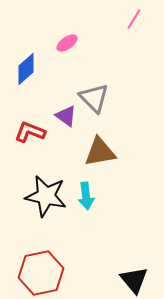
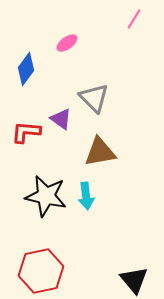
blue diamond: rotated 12 degrees counterclockwise
purple triangle: moved 5 px left, 3 px down
red L-shape: moved 4 px left; rotated 16 degrees counterclockwise
red hexagon: moved 2 px up
